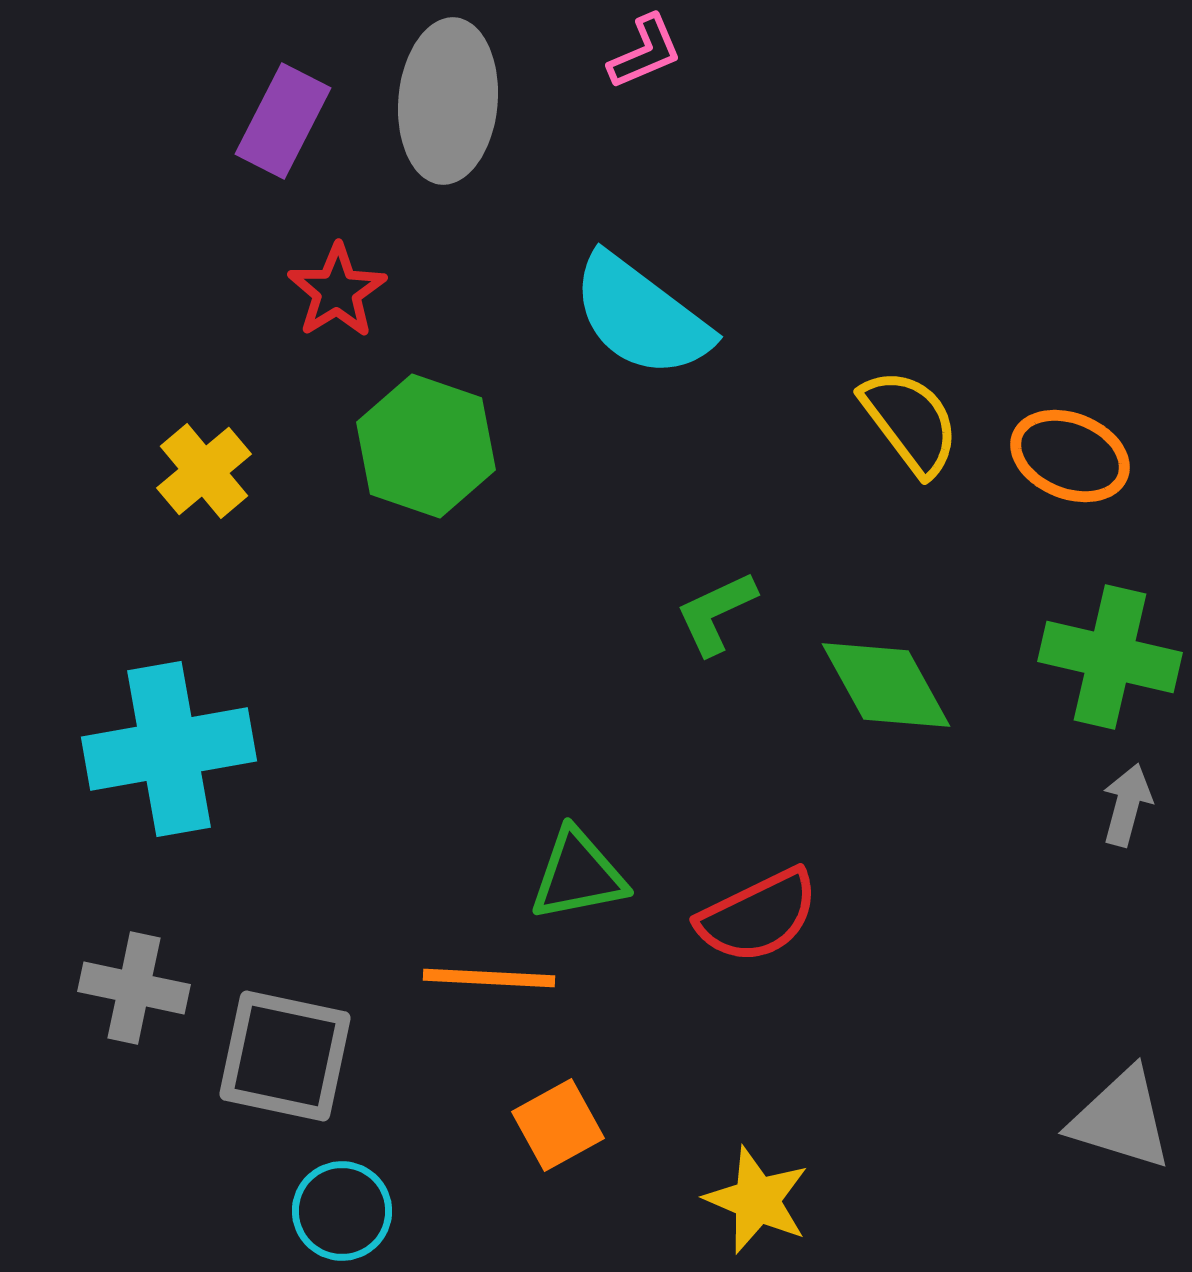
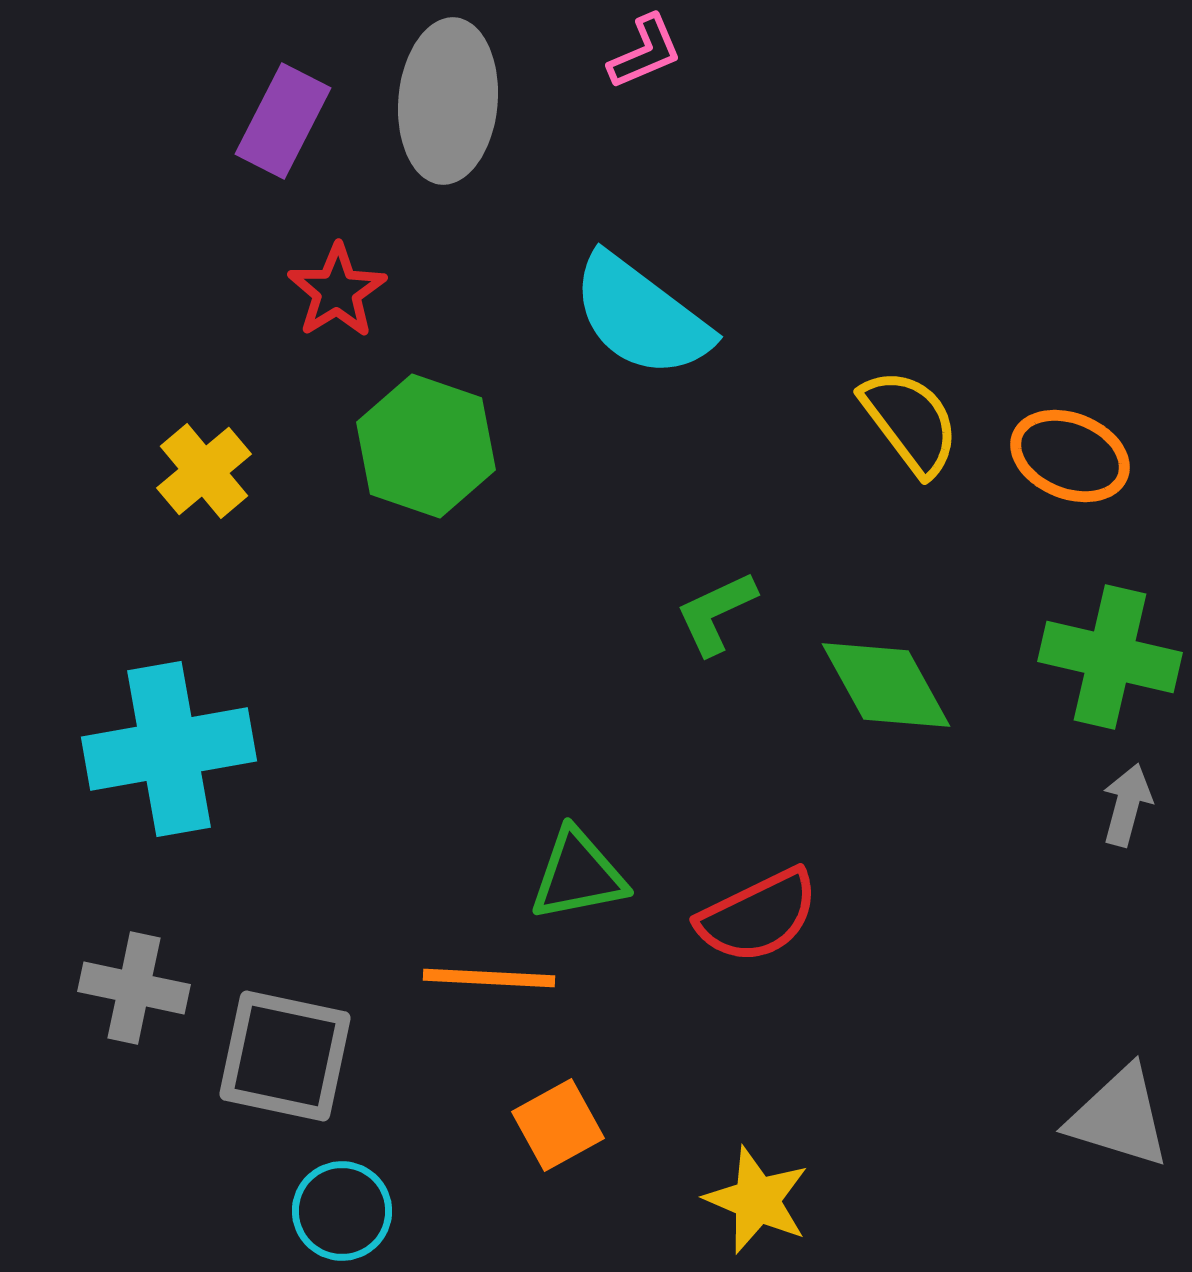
gray triangle: moved 2 px left, 2 px up
